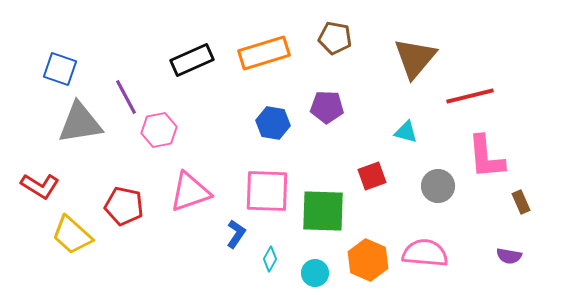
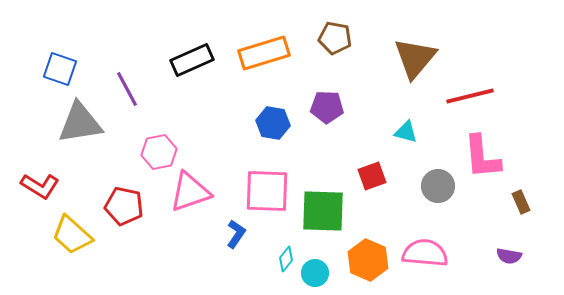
purple line: moved 1 px right, 8 px up
pink hexagon: moved 22 px down
pink L-shape: moved 4 px left
cyan diamond: moved 16 px right; rotated 10 degrees clockwise
